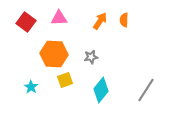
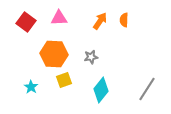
yellow square: moved 1 px left
gray line: moved 1 px right, 1 px up
